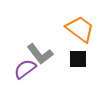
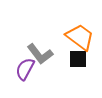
orange trapezoid: moved 8 px down
purple semicircle: rotated 25 degrees counterclockwise
